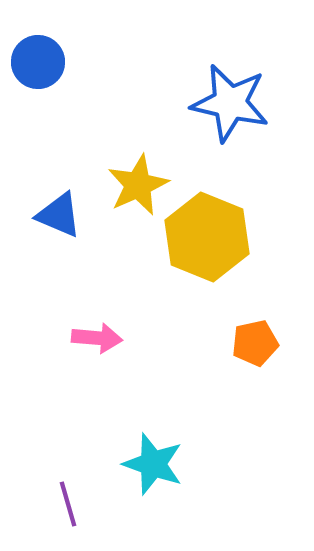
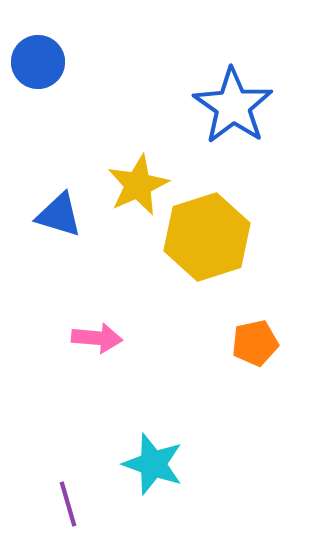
blue star: moved 3 px right, 3 px down; rotated 22 degrees clockwise
blue triangle: rotated 6 degrees counterclockwise
yellow hexagon: rotated 20 degrees clockwise
